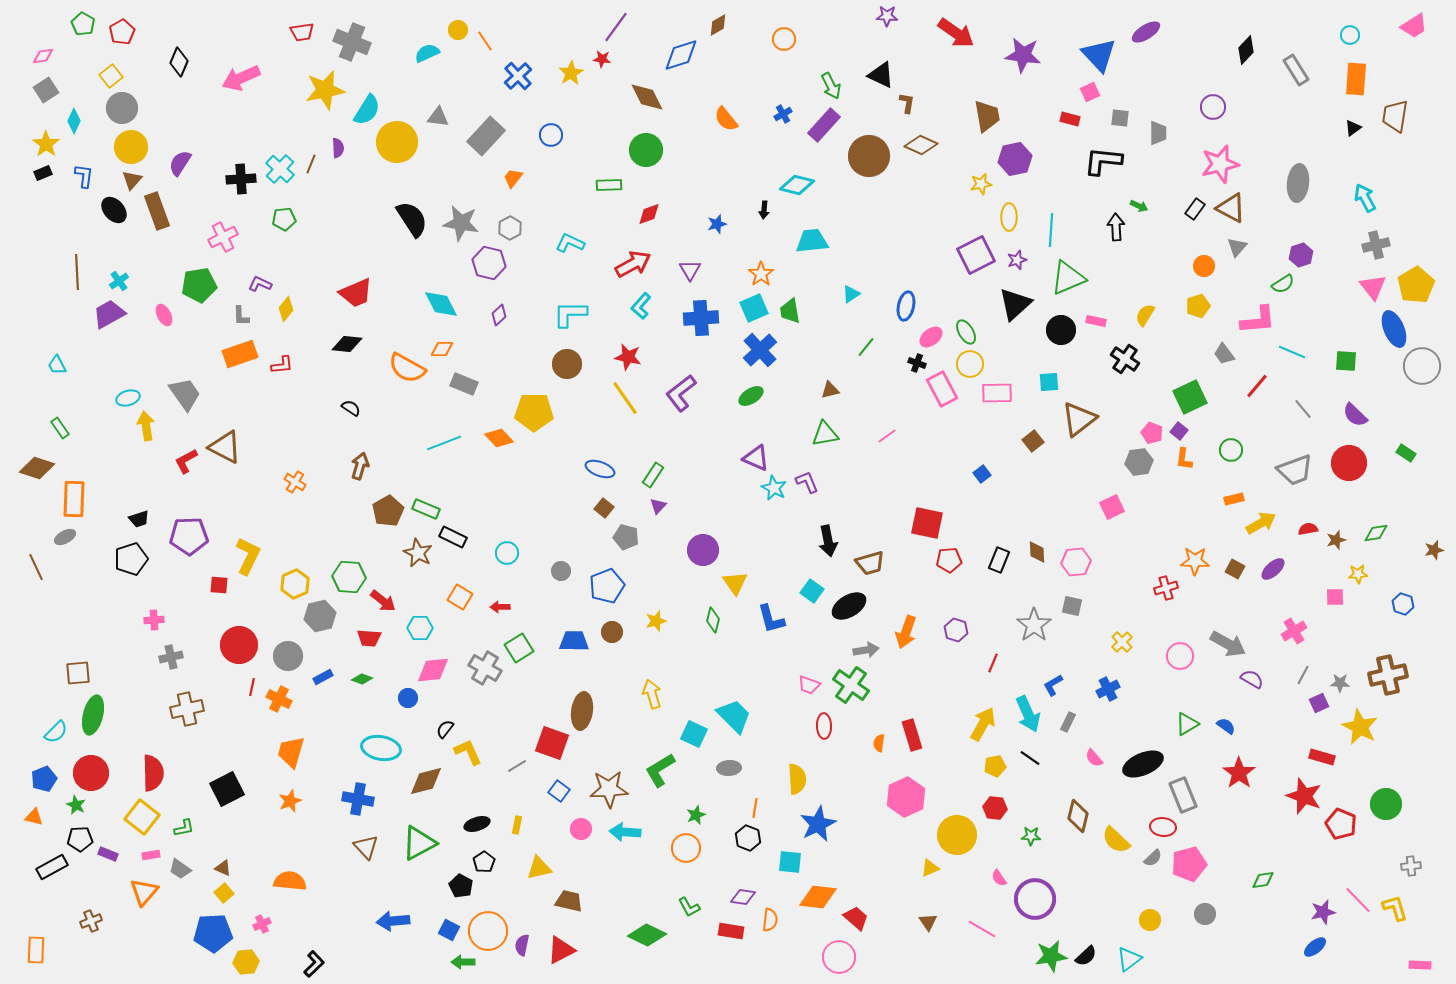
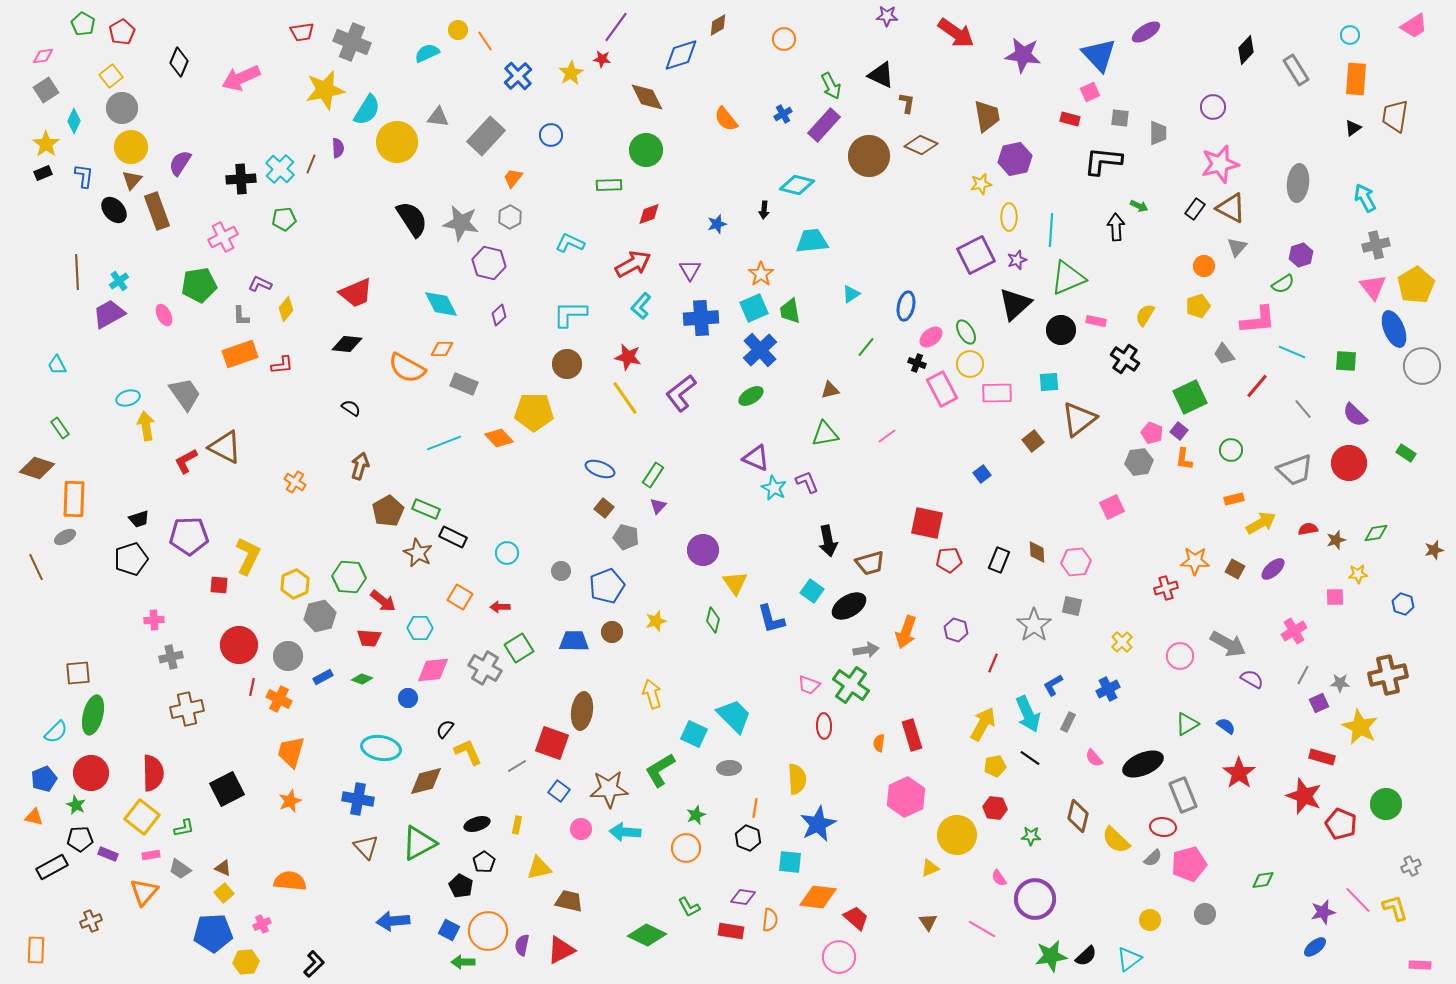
gray hexagon at (510, 228): moved 11 px up
gray cross at (1411, 866): rotated 18 degrees counterclockwise
